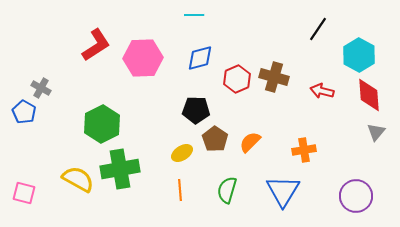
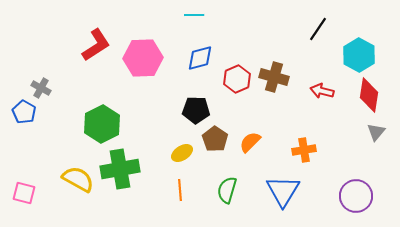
red diamond: rotated 12 degrees clockwise
